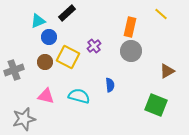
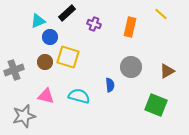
blue circle: moved 1 px right
purple cross: moved 22 px up; rotated 32 degrees counterclockwise
gray circle: moved 16 px down
yellow square: rotated 10 degrees counterclockwise
gray star: moved 3 px up
